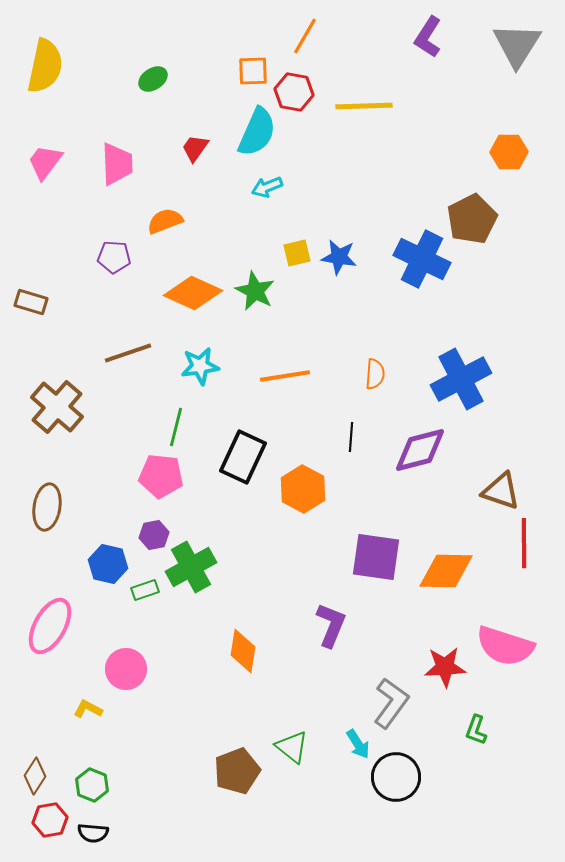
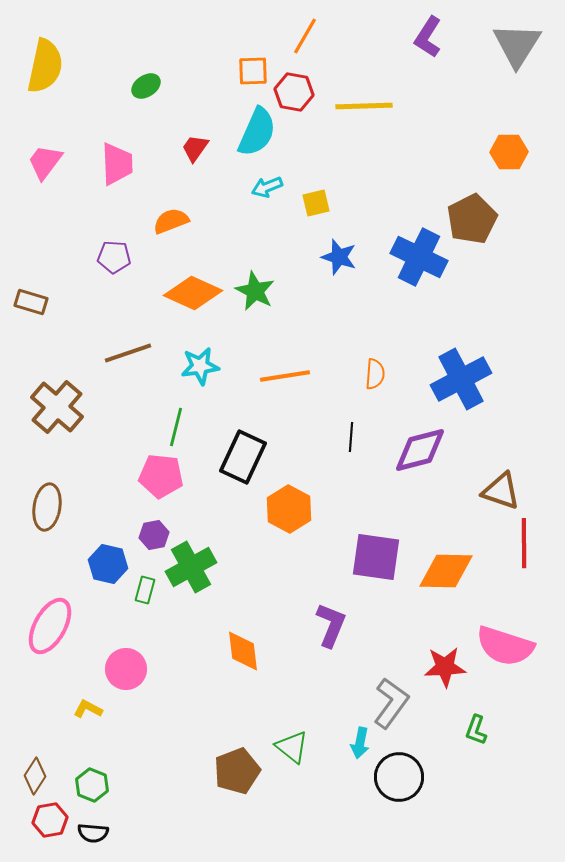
green ellipse at (153, 79): moved 7 px left, 7 px down
orange semicircle at (165, 221): moved 6 px right
yellow square at (297, 253): moved 19 px right, 50 px up
blue star at (339, 257): rotated 9 degrees clockwise
blue cross at (422, 259): moved 3 px left, 2 px up
orange hexagon at (303, 489): moved 14 px left, 20 px down
green rectangle at (145, 590): rotated 56 degrees counterclockwise
orange diamond at (243, 651): rotated 15 degrees counterclockwise
cyan arrow at (358, 744): moved 2 px right, 1 px up; rotated 44 degrees clockwise
black circle at (396, 777): moved 3 px right
